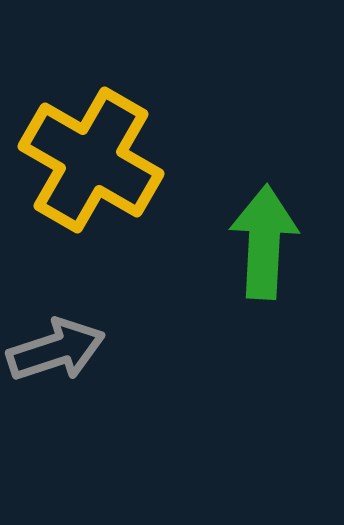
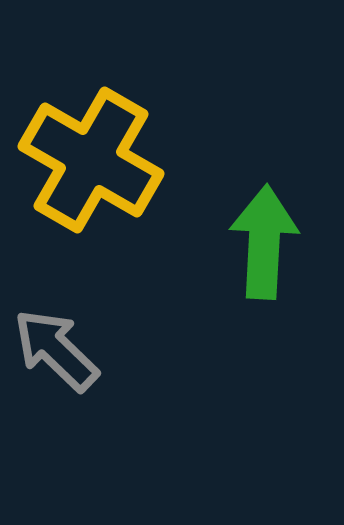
gray arrow: rotated 118 degrees counterclockwise
